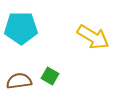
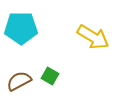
brown semicircle: rotated 20 degrees counterclockwise
